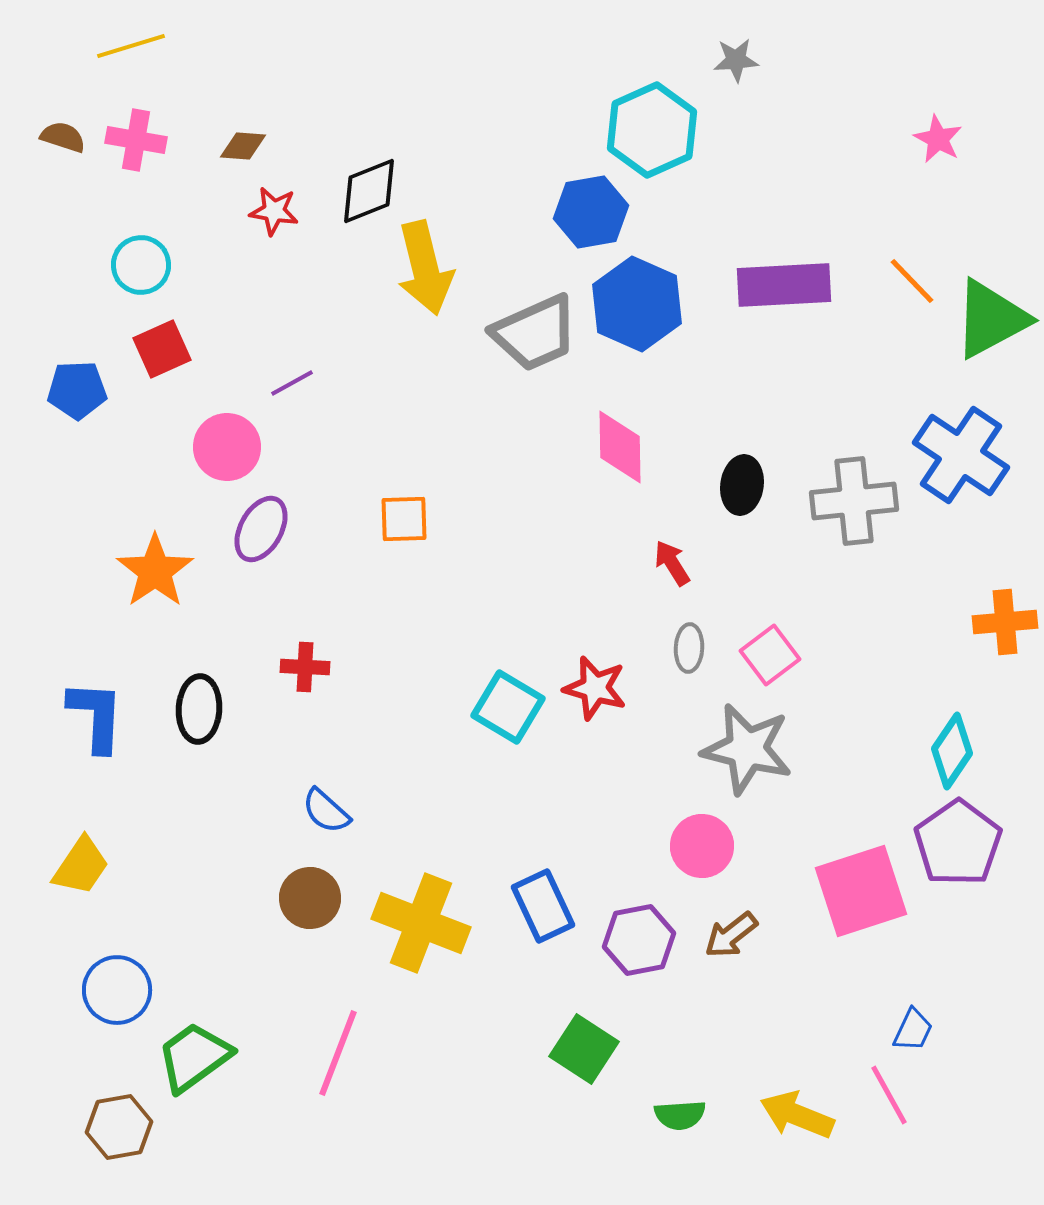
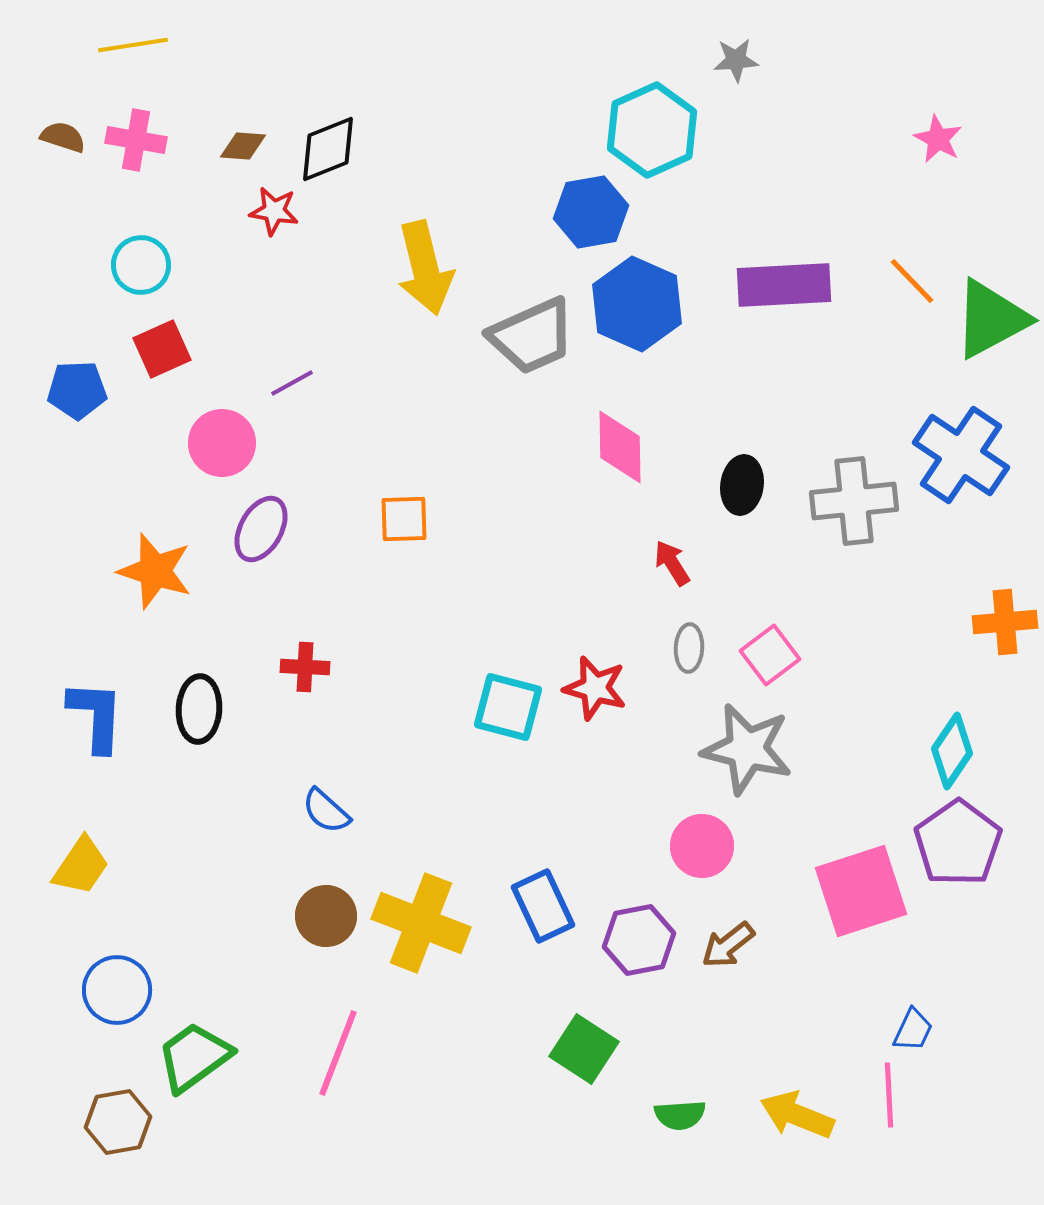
yellow line at (131, 46): moved 2 px right, 1 px up; rotated 8 degrees clockwise
black diamond at (369, 191): moved 41 px left, 42 px up
gray trapezoid at (535, 333): moved 3 px left, 3 px down
pink circle at (227, 447): moved 5 px left, 4 px up
orange star at (155, 571): rotated 20 degrees counterclockwise
cyan square at (508, 707): rotated 16 degrees counterclockwise
brown circle at (310, 898): moved 16 px right, 18 px down
brown arrow at (731, 935): moved 3 px left, 10 px down
pink line at (889, 1095): rotated 26 degrees clockwise
brown hexagon at (119, 1127): moved 1 px left, 5 px up
